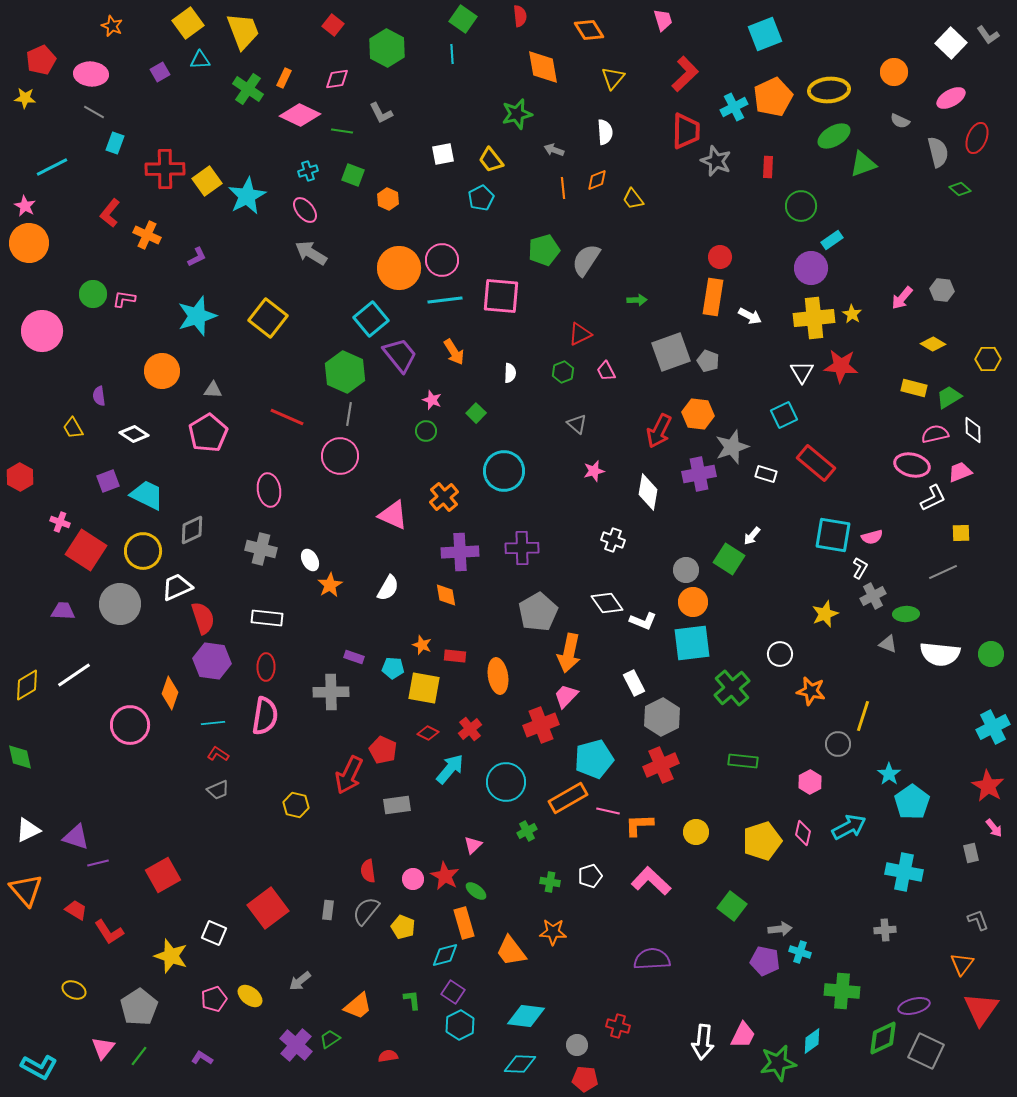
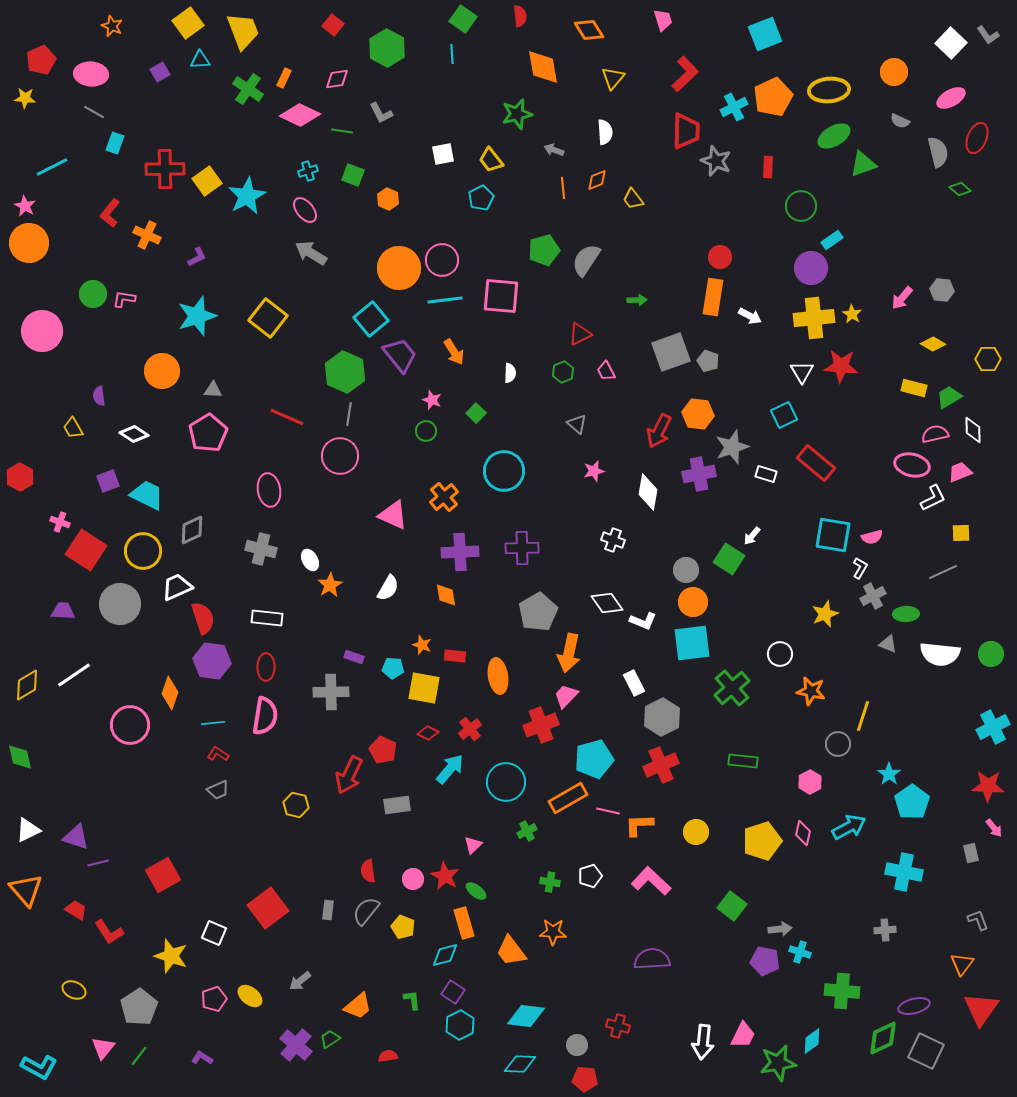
red star at (988, 786): rotated 28 degrees counterclockwise
